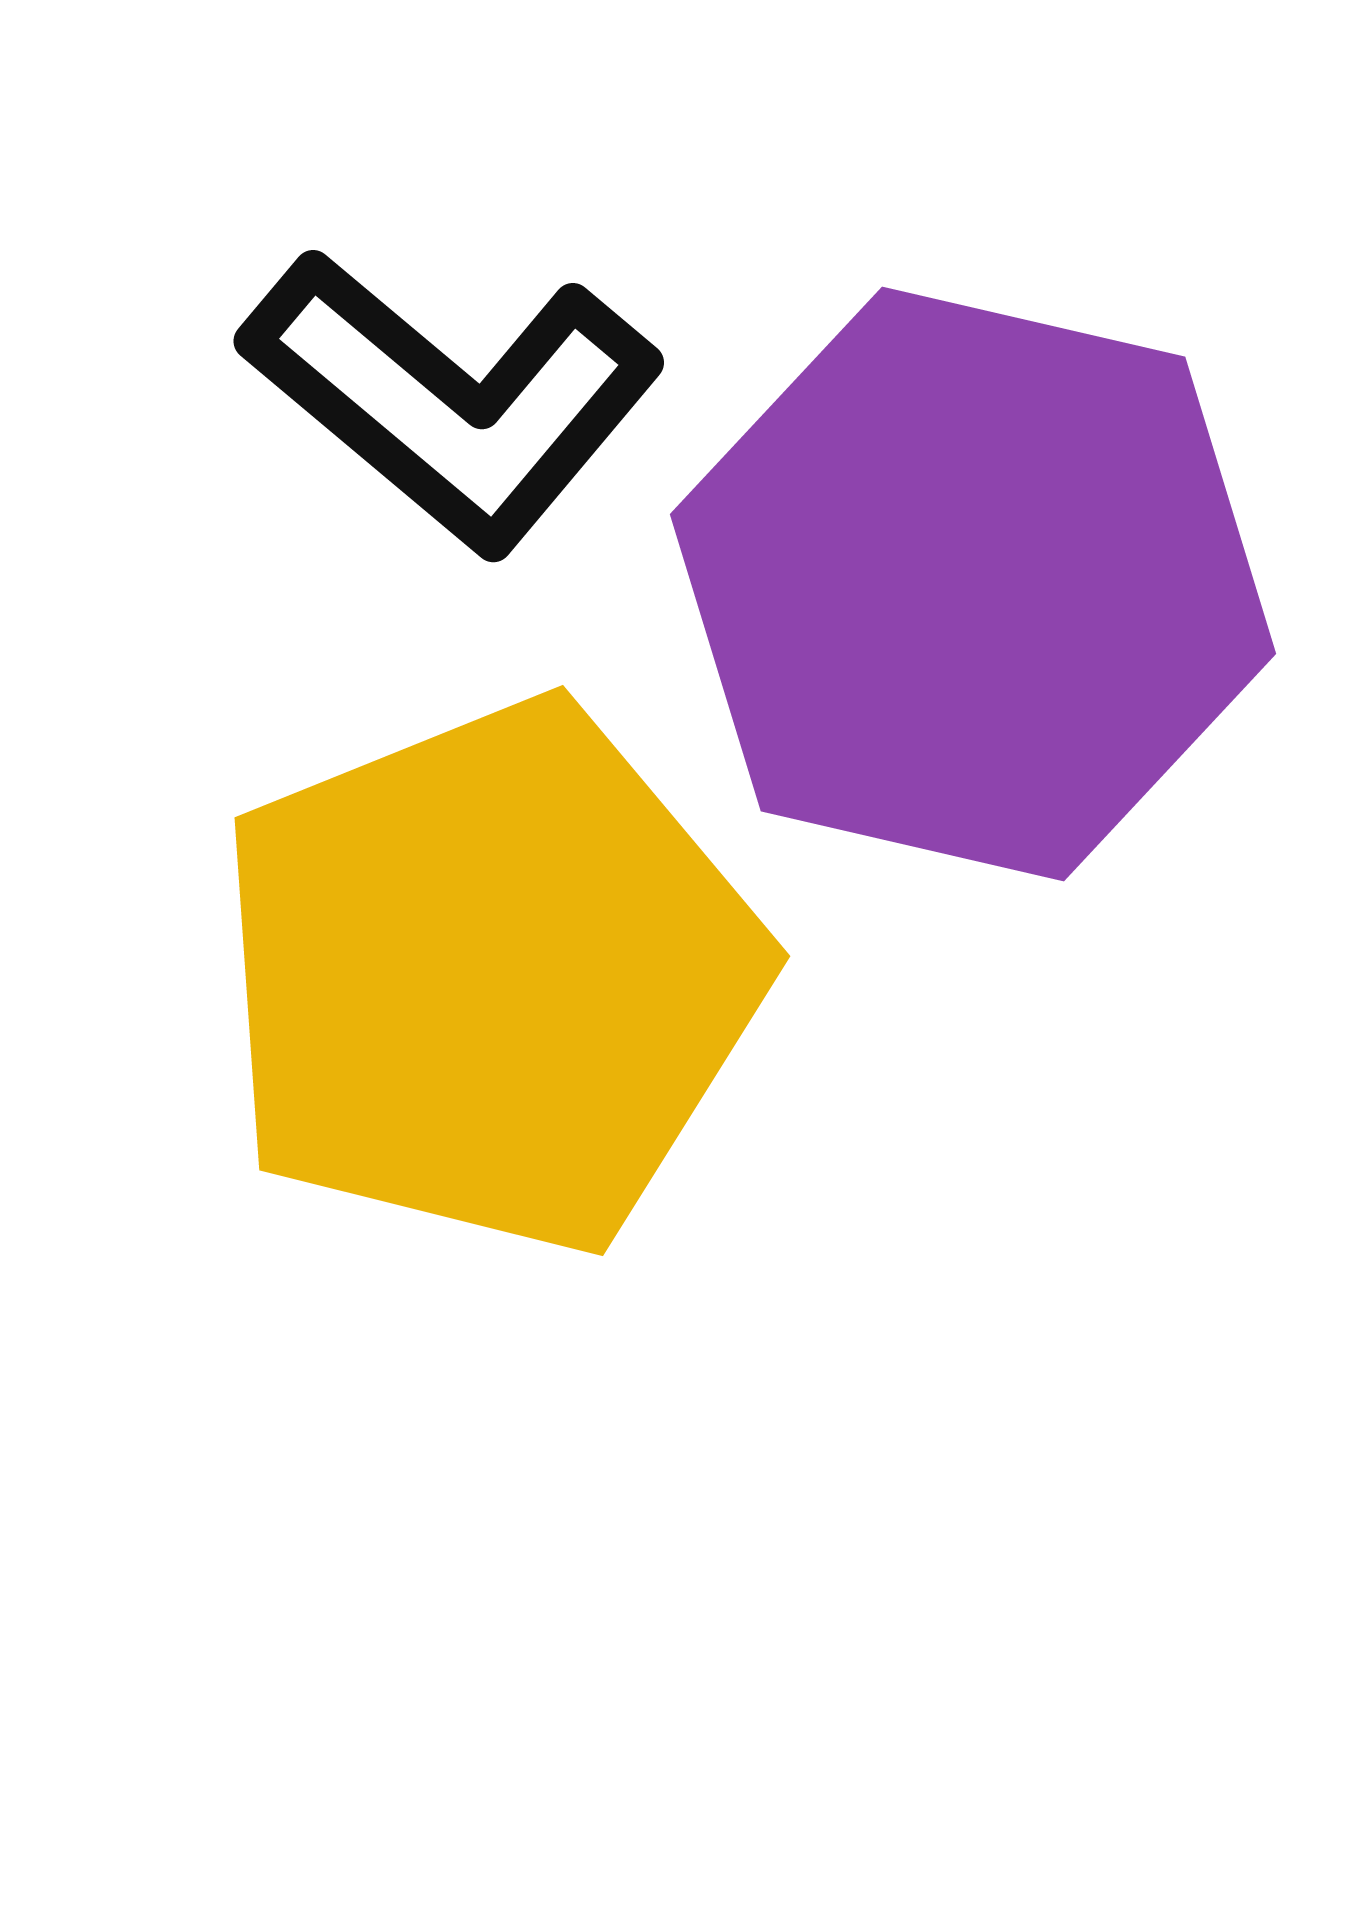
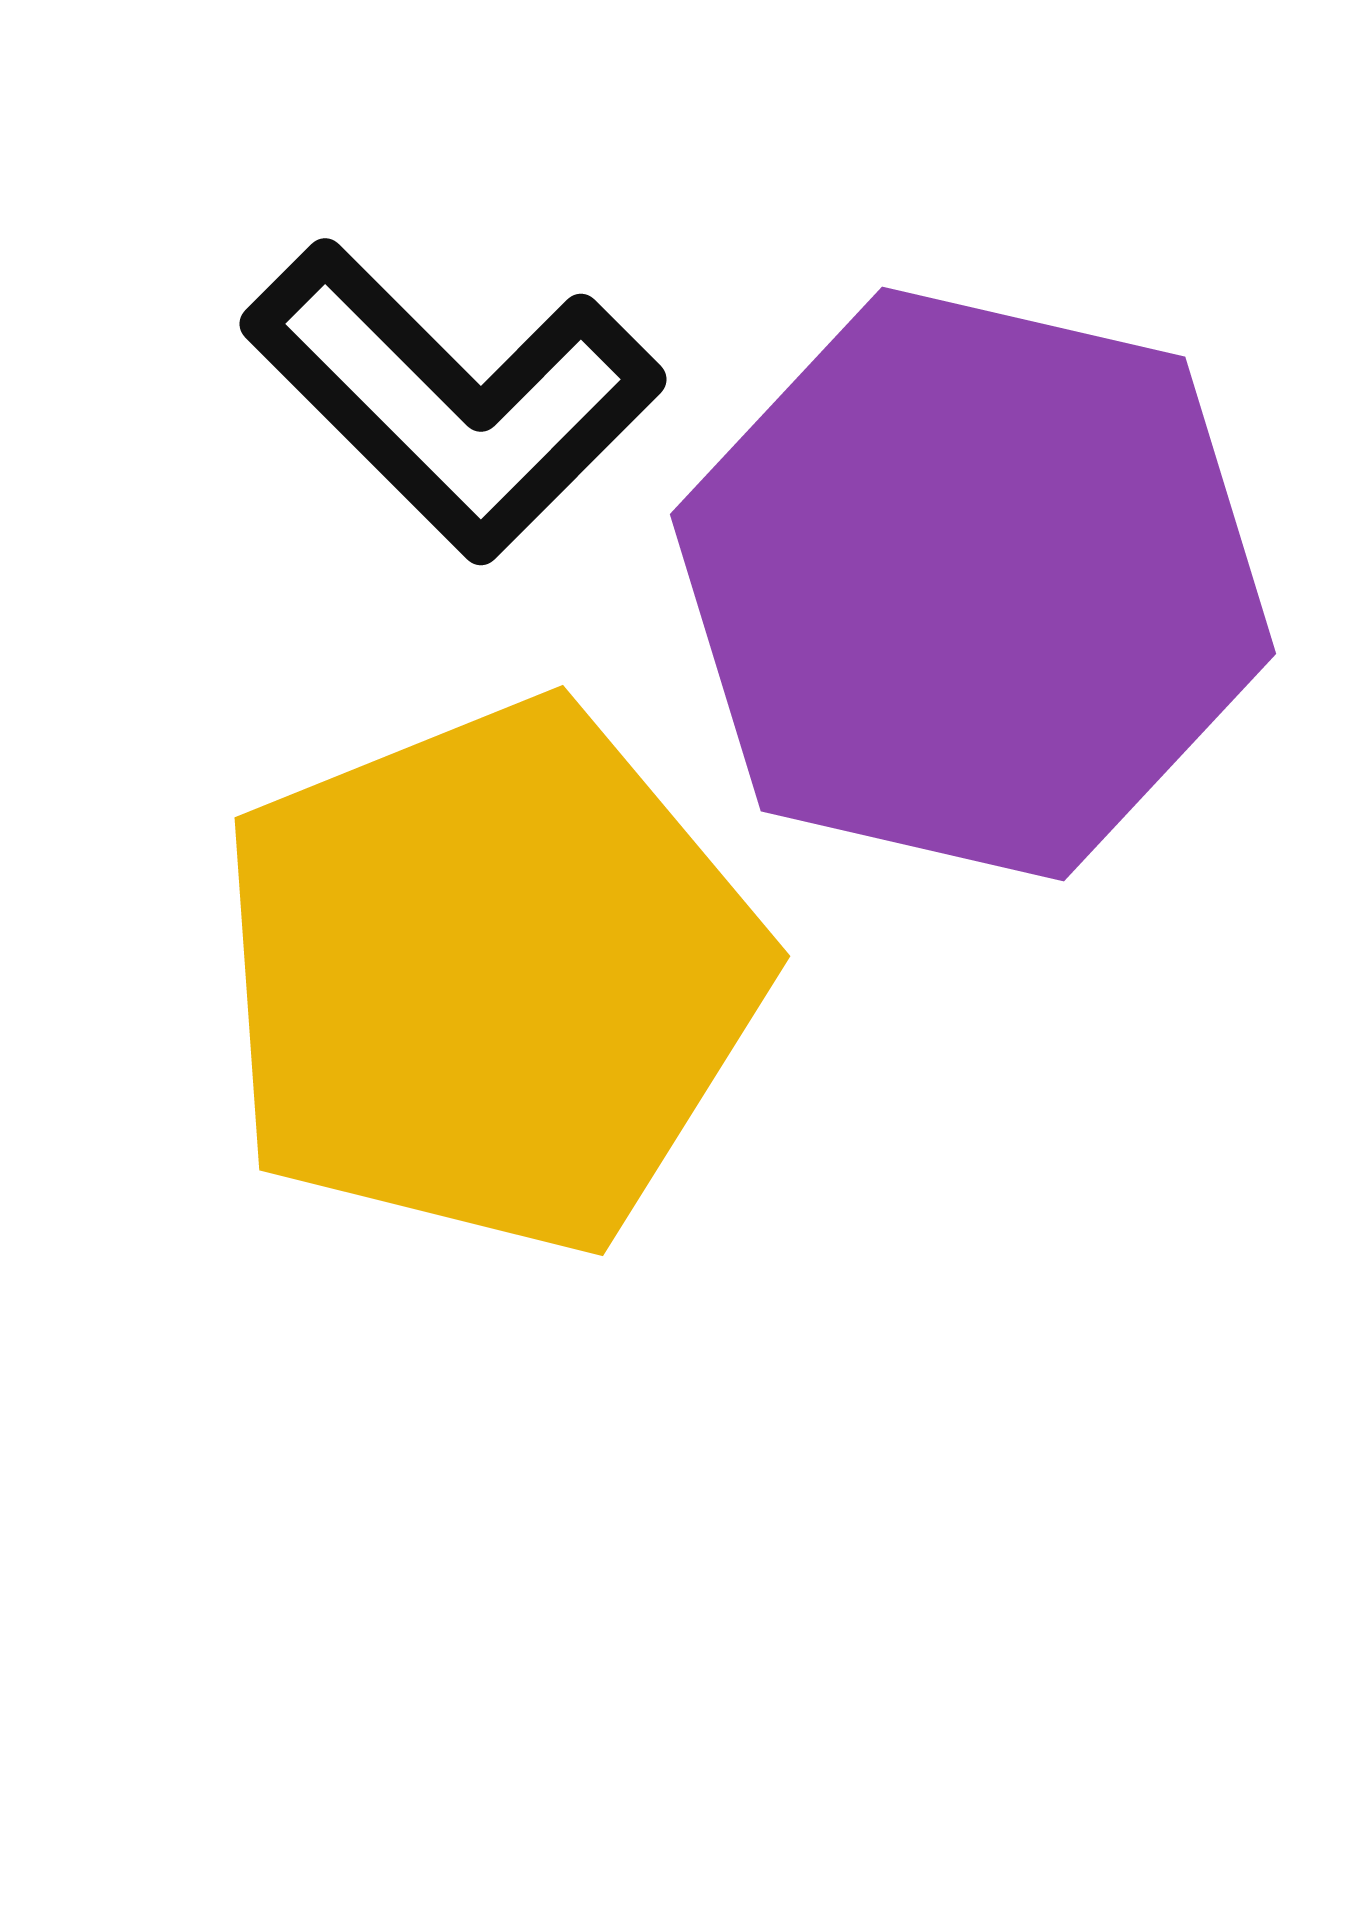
black L-shape: rotated 5 degrees clockwise
